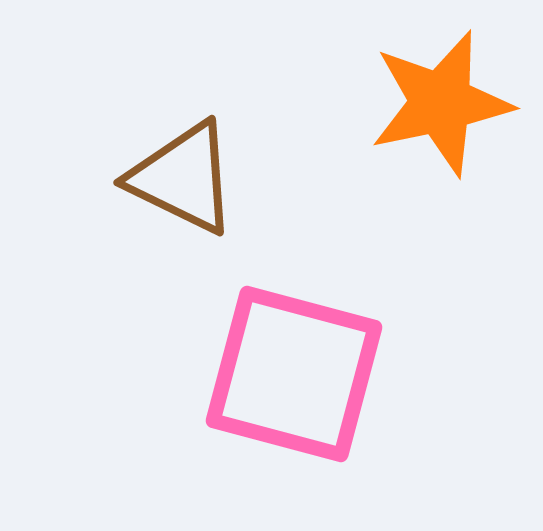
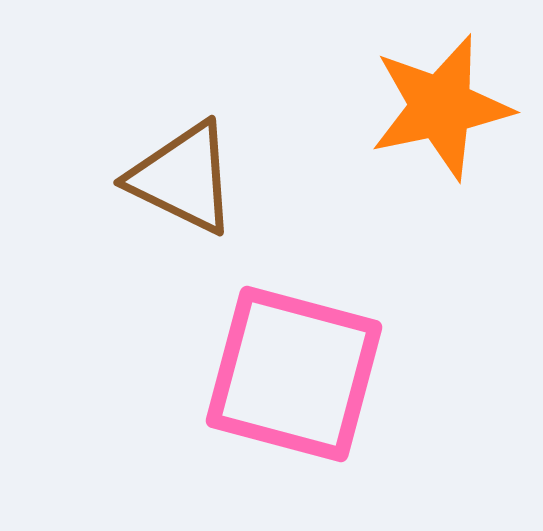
orange star: moved 4 px down
